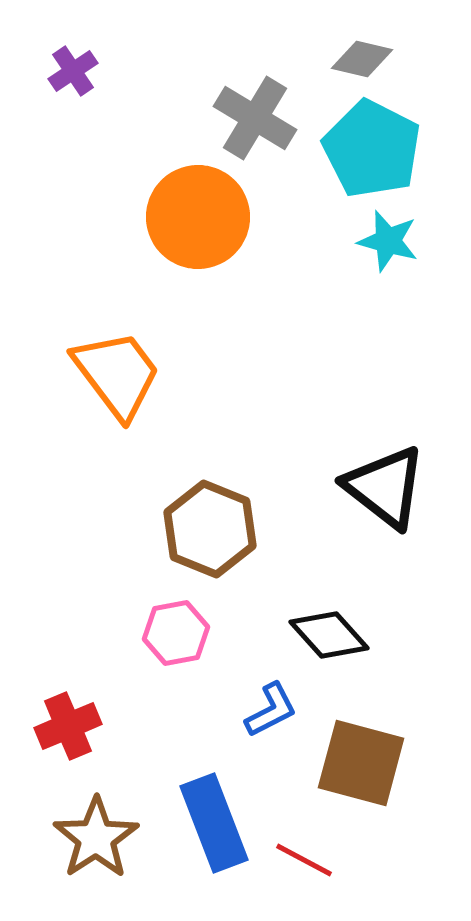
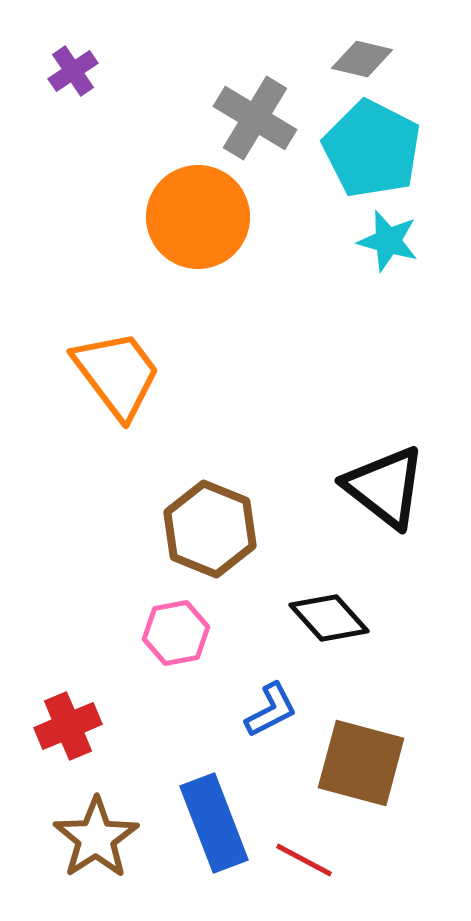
black diamond: moved 17 px up
